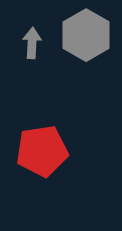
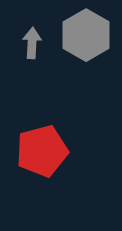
red pentagon: rotated 6 degrees counterclockwise
